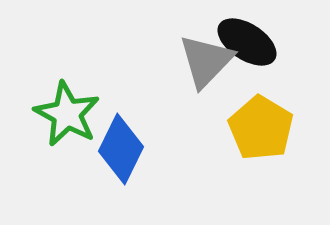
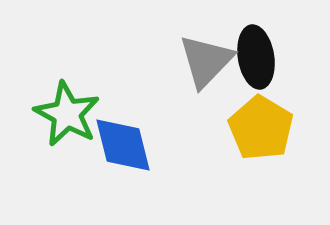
black ellipse: moved 9 px right, 15 px down; rotated 48 degrees clockwise
blue diamond: moved 2 px right, 4 px up; rotated 40 degrees counterclockwise
